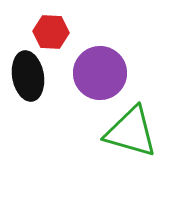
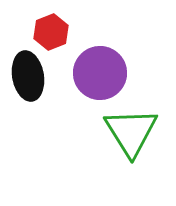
red hexagon: rotated 24 degrees counterclockwise
green triangle: rotated 42 degrees clockwise
